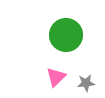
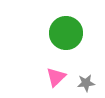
green circle: moved 2 px up
